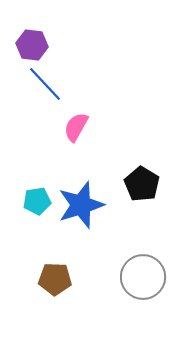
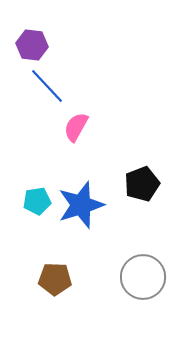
blue line: moved 2 px right, 2 px down
black pentagon: rotated 20 degrees clockwise
